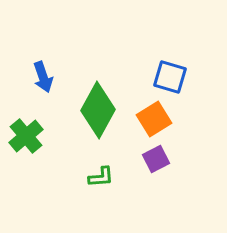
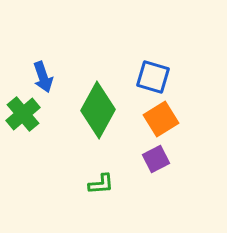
blue square: moved 17 px left
orange square: moved 7 px right
green cross: moved 3 px left, 22 px up
green L-shape: moved 7 px down
